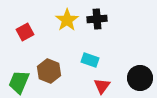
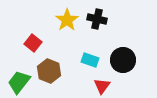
black cross: rotated 18 degrees clockwise
red square: moved 8 px right, 11 px down; rotated 24 degrees counterclockwise
black circle: moved 17 px left, 18 px up
green trapezoid: rotated 15 degrees clockwise
